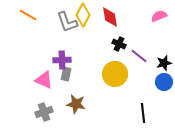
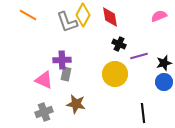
purple line: rotated 54 degrees counterclockwise
